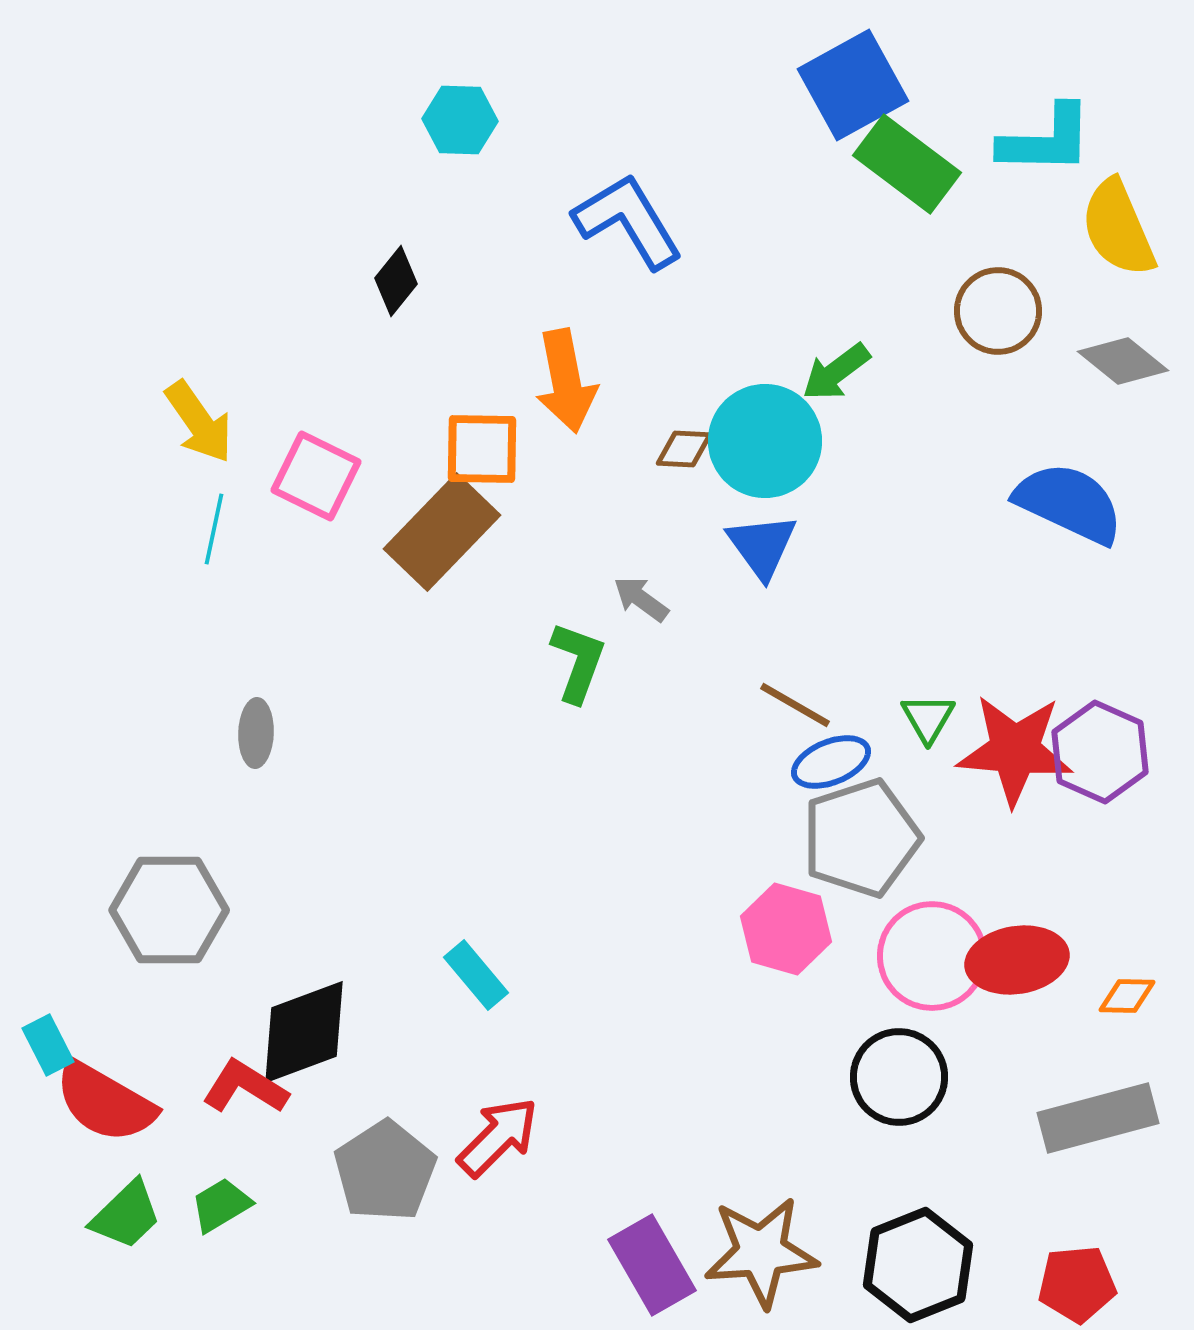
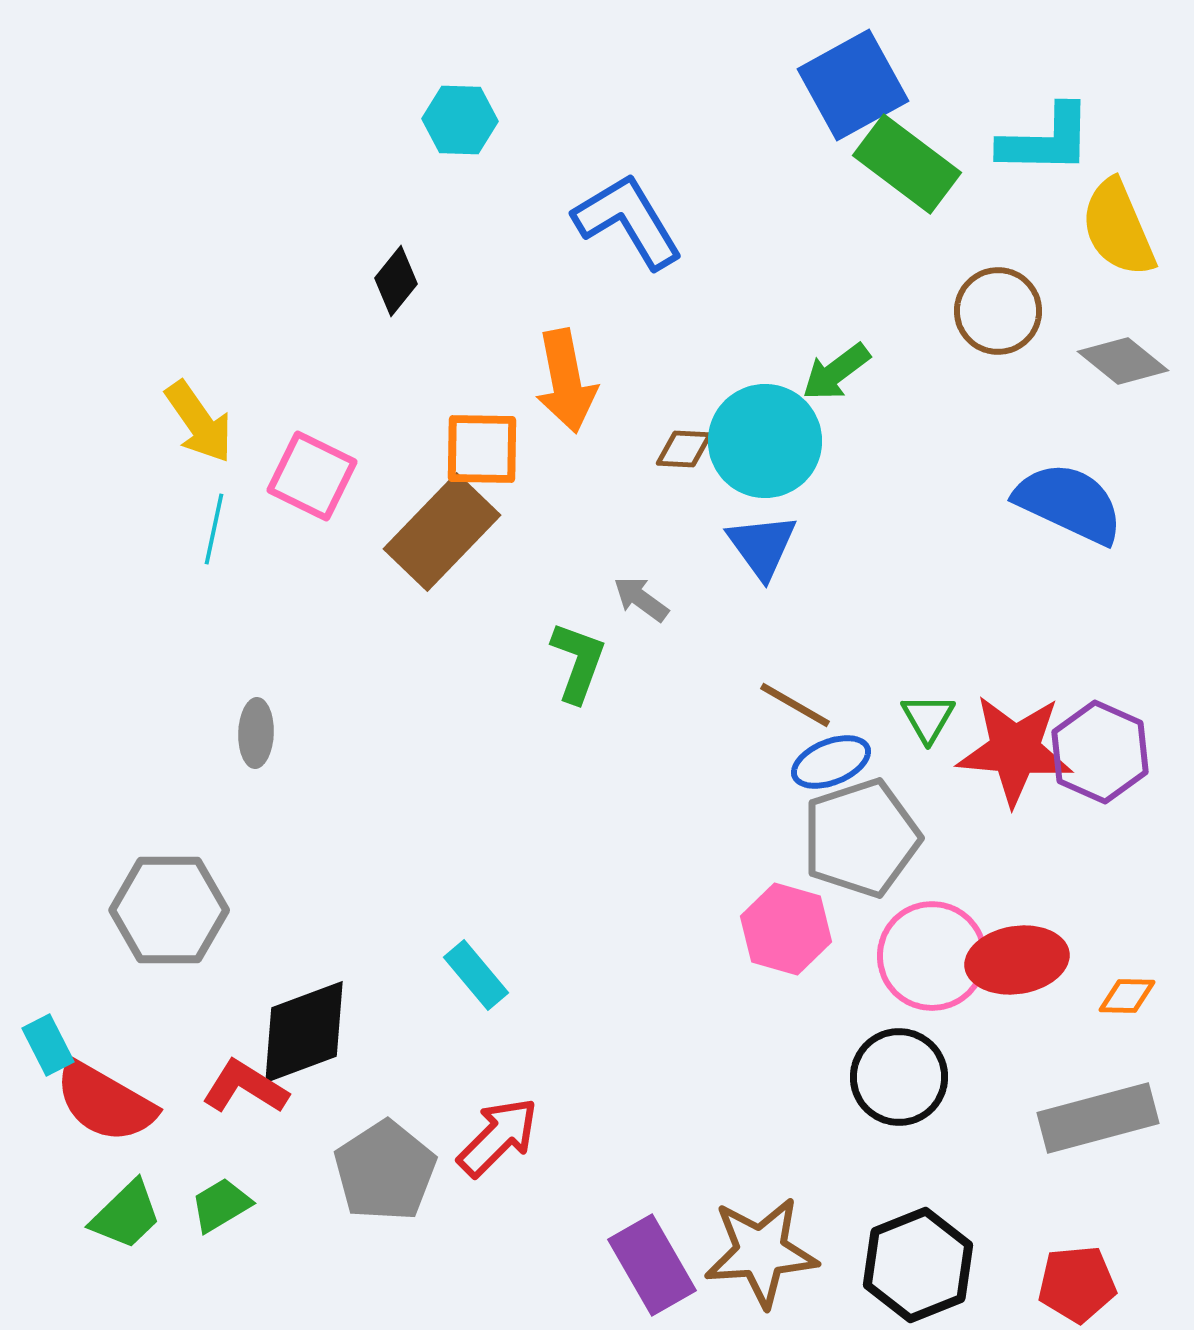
pink square at (316, 476): moved 4 px left
